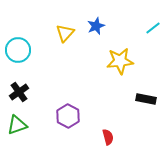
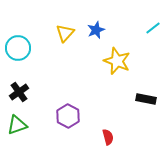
blue star: moved 4 px down
cyan circle: moved 2 px up
yellow star: moved 3 px left; rotated 28 degrees clockwise
